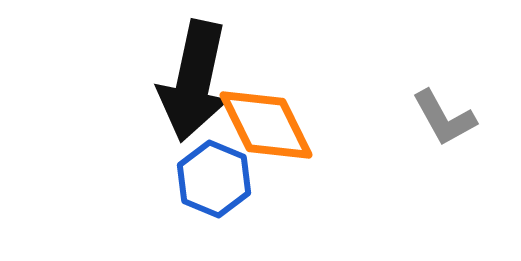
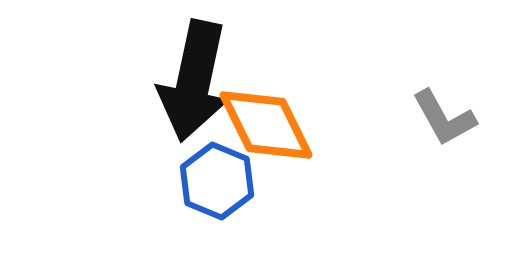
blue hexagon: moved 3 px right, 2 px down
